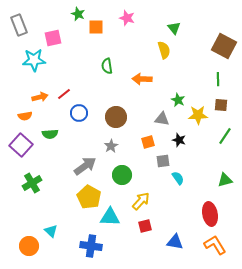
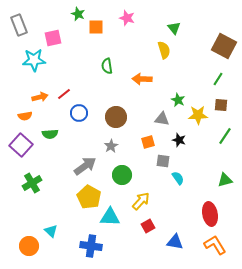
green line at (218, 79): rotated 32 degrees clockwise
gray square at (163, 161): rotated 16 degrees clockwise
red square at (145, 226): moved 3 px right; rotated 16 degrees counterclockwise
